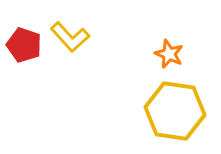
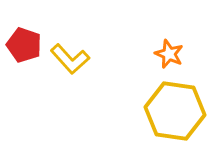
yellow L-shape: moved 22 px down
